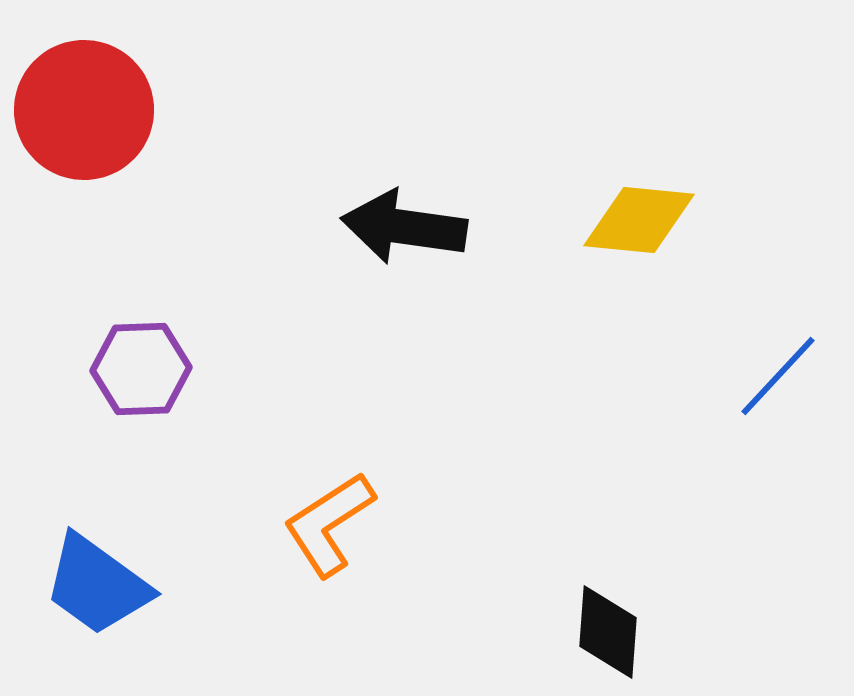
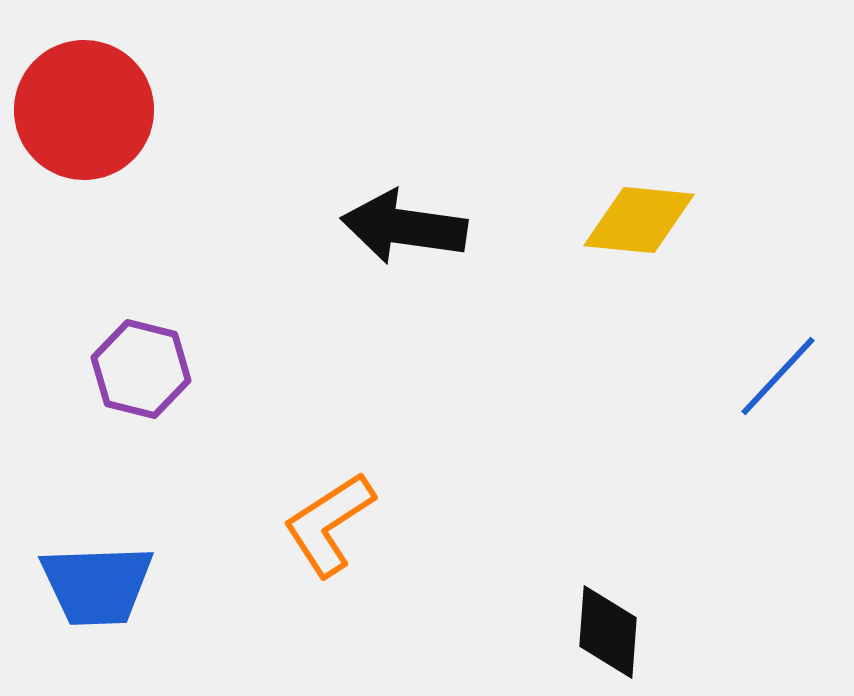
purple hexagon: rotated 16 degrees clockwise
blue trapezoid: rotated 38 degrees counterclockwise
